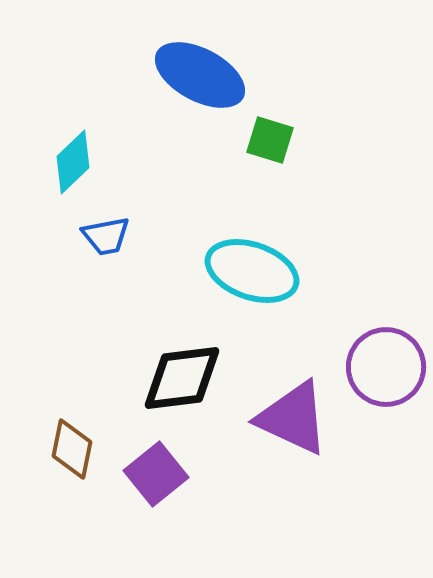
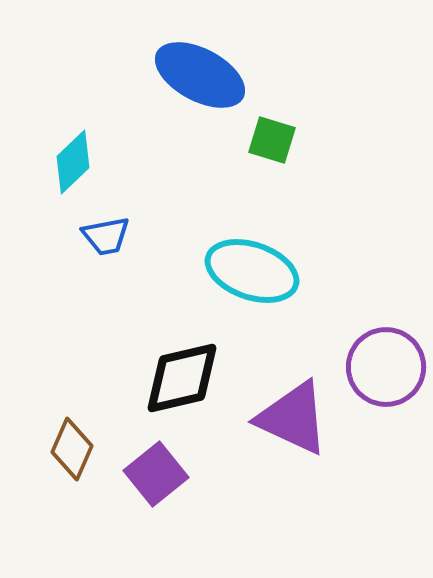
green square: moved 2 px right
black diamond: rotated 6 degrees counterclockwise
brown diamond: rotated 12 degrees clockwise
